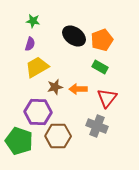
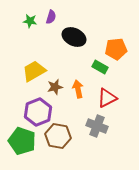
green star: moved 3 px left
black ellipse: moved 1 px down; rotated 10 degrees counterclockwise
orange pentagon: moved 14 px right, 9 px down; rotated 15 degrees clockwise
purple semicircle: moved 21 px right, 27 px up
yellow trapezoid: moved 3 px left, 4 px down
orange arrow: rotated 78 degrees clockwise
red triangle: rotated 25 degrees clockwise
purple hexagon: rotated 24 degrees counterclockwise
brown hexagon: rotated 10 degrees clockwise
green pentagon: moved 3 px right
